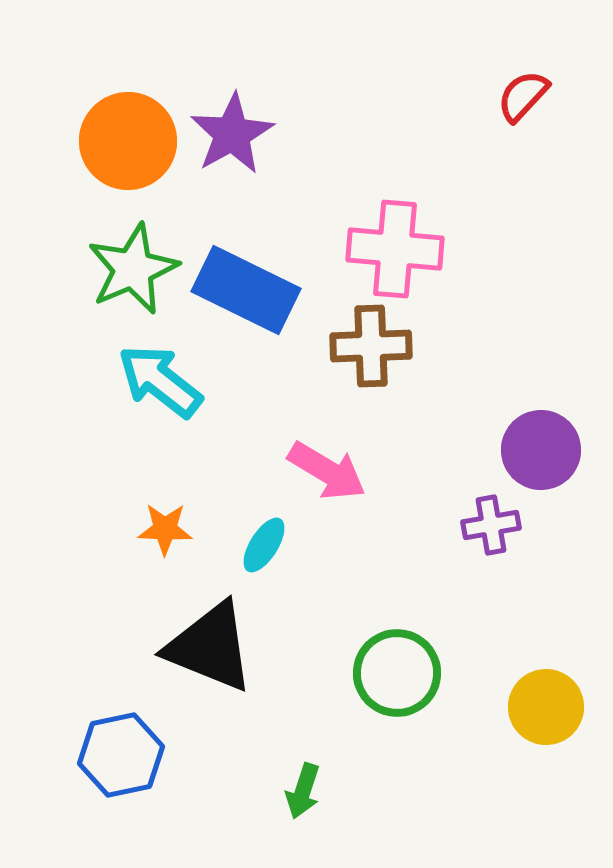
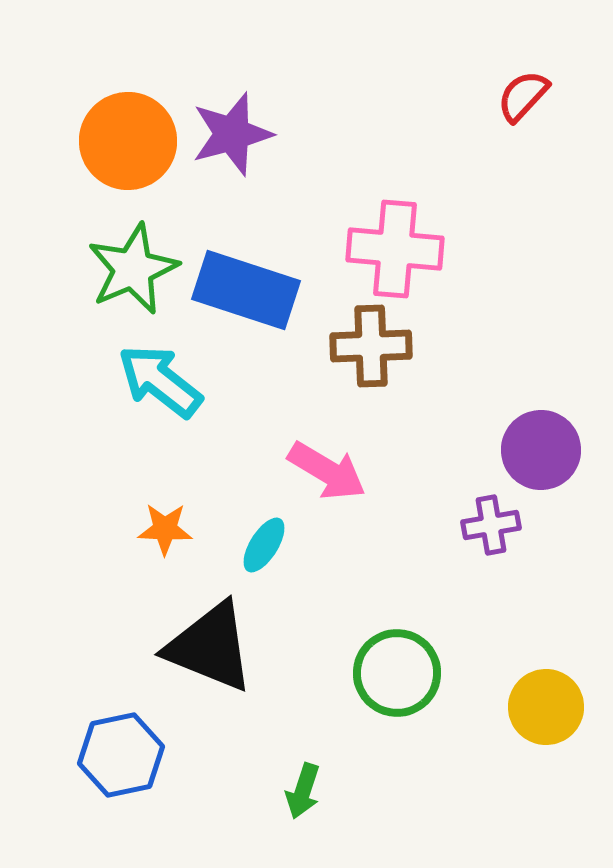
purple star: rotated 14 degrees clockwise
blue rectangle: rotated 8 degrees counterclockwise
